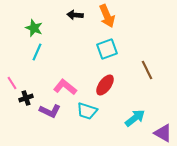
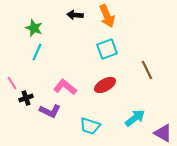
red ellipse: rotated 25 degrees clockwise
cyan trapezoid: moved 3 px right, 15 px down
